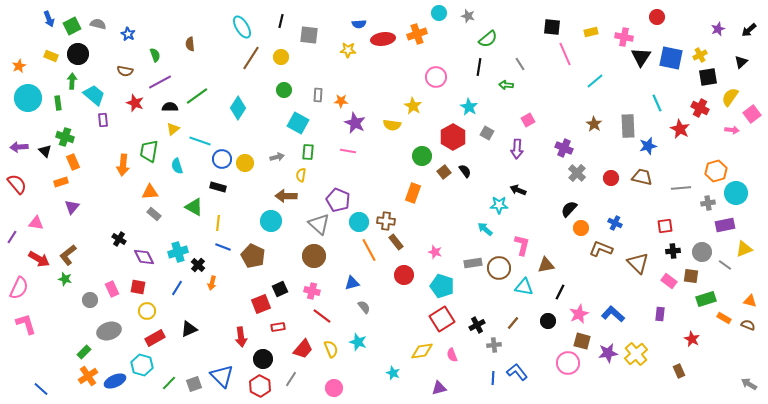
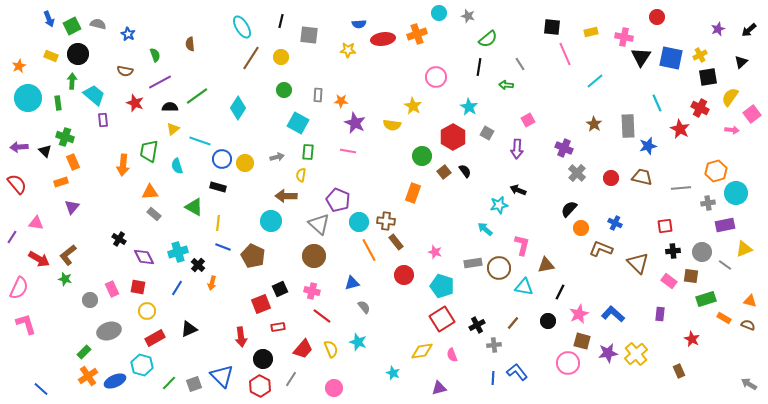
cyan star at (499, 205): rotated 12 degrees counterclockwise
